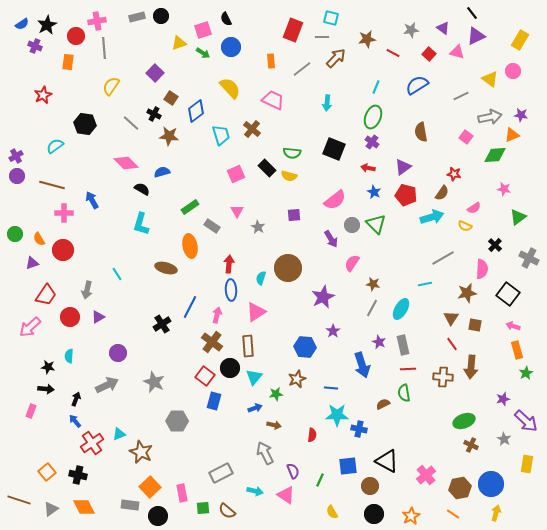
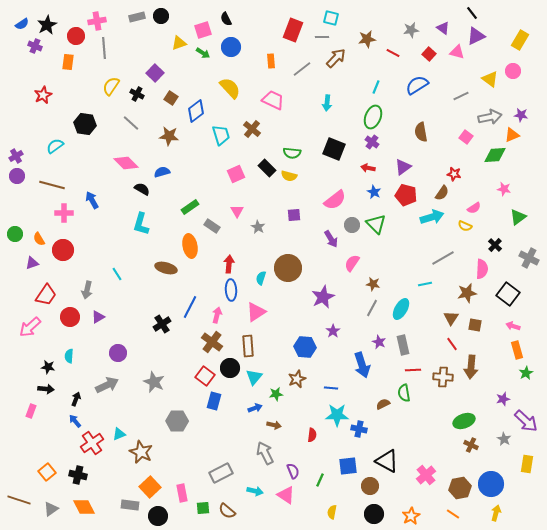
black cross at (154, 114): moved 17 px left, 20 px up
red line at (408, 369): moved 5 px right, 1 px down
yellow semicircle at (332, 512): rotated 40 degrees clockwise
